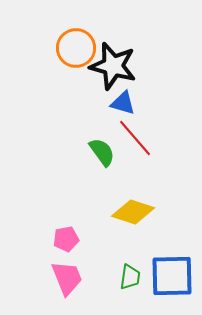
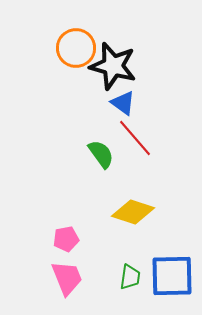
blue triangle: rotated 20 degrees clockwise
green semicircle: moved 1 px left, 2 px down
